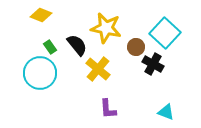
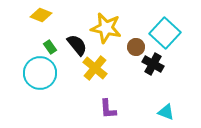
yellow cross: moved 3 px left, 1 px up
